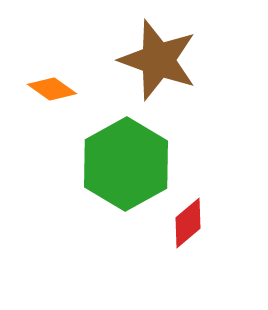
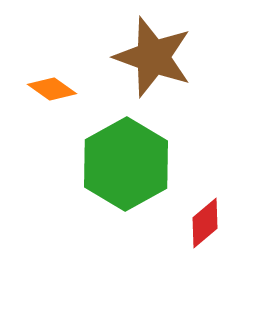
brown star: moved 5 px left, 3 px up
red diamond: moved 17 px right
